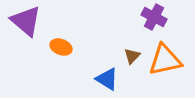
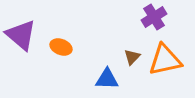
purple cross: rotated 30 degrees clockwise
purple triangle: moved 5 px left, 14 px down
brown triangle: moved 1 px down
blue triangle: rotated 30 degrees counterclockwise
